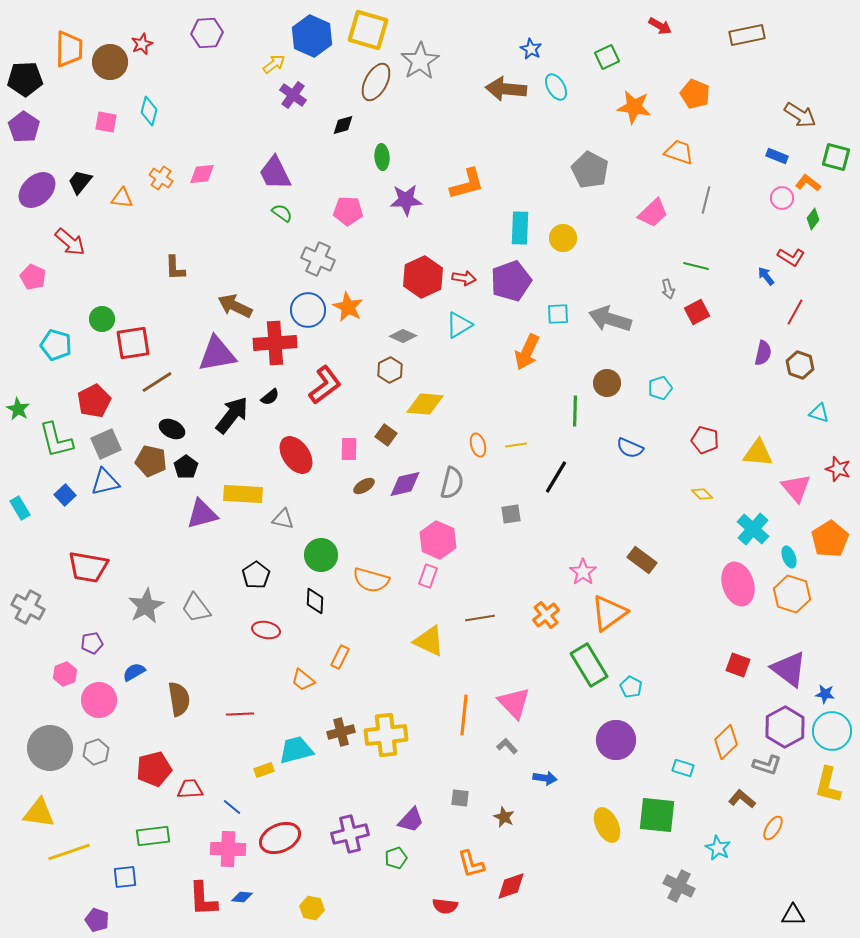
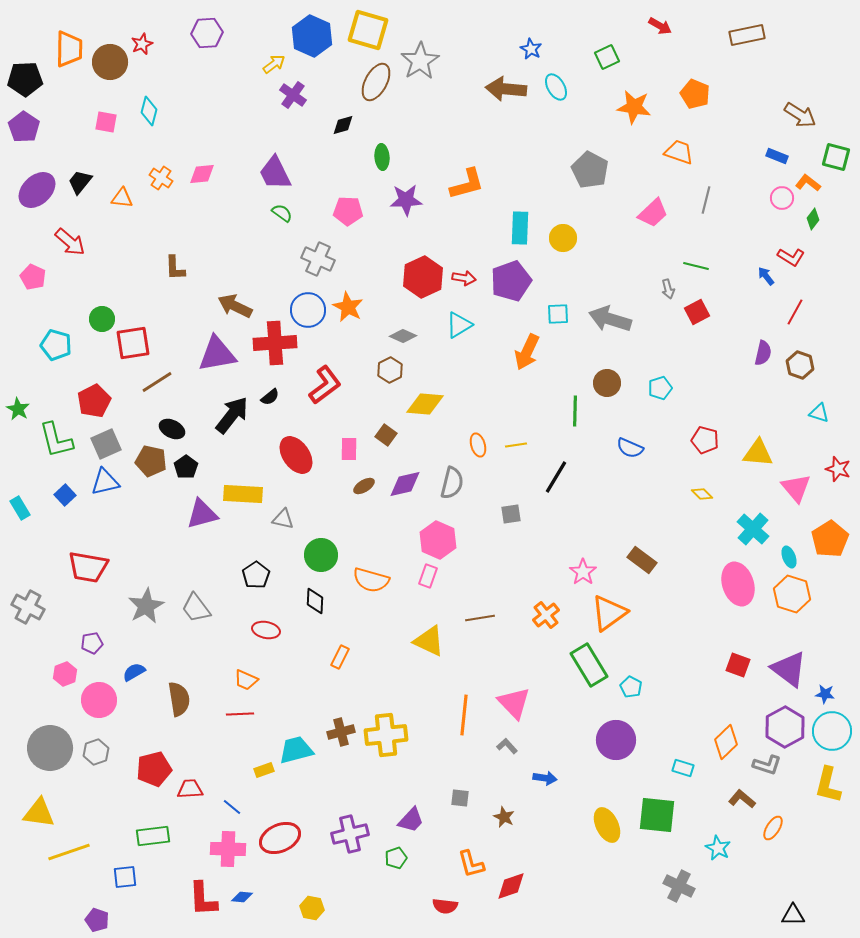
orange trapezoid at (303, 680): moved 57 px left; rotated 15 degrees counterclockwise
